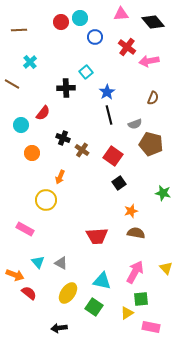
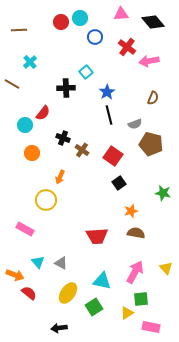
cyan circle at (21, 125): moved 4 px right
green square at (94, 307): rotated 24 degrees clockwise
